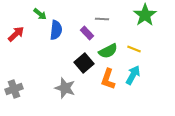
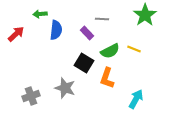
green arrow: rotated 136 degrees clockwise
green semicircle: moved 2 px right
black square: rotated 18 degrees counterclockwise
cyan arrow: moved 3 px right, 24 px down
orange L-shape: moved 1 px left, 1 px up
gray cross: moved 17 px right, 7 px down
